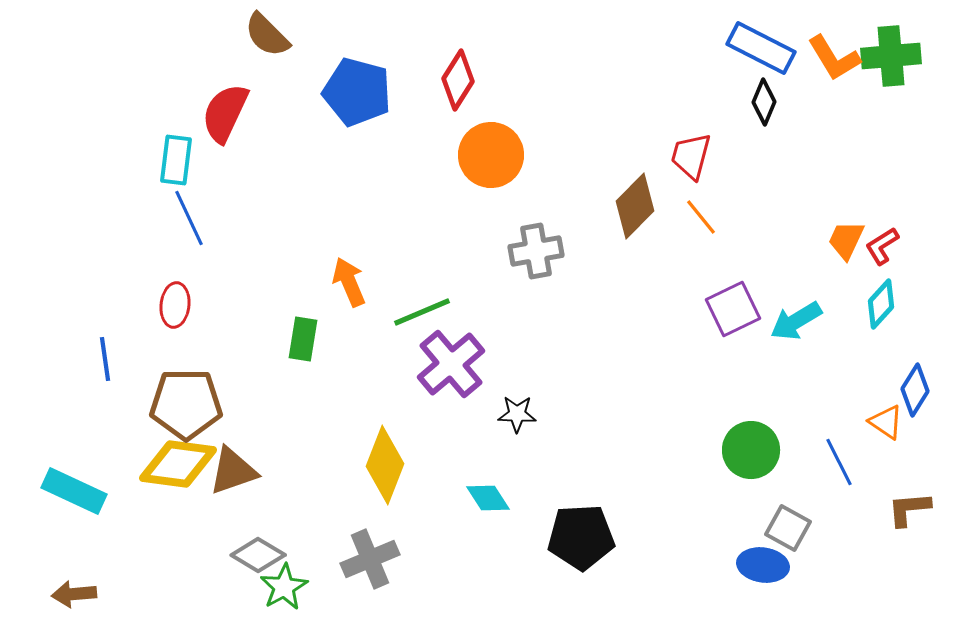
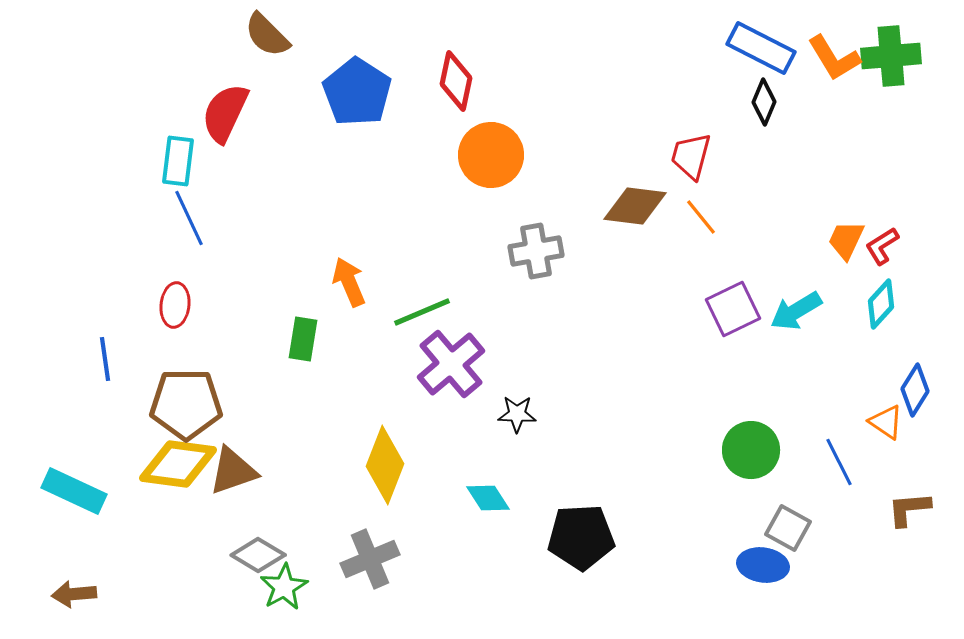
red diamond at (458, 80): moved 2 px left, 1 px down; rotated 20 degrees counterclockwise
blue pentagon at (357, 92): rotated 18 degrees clockwise
cyan rectangle at (176, 160): moved 2 px right, 1 px down
brown diamond at (635, 206): rotated 52 degrees clockwise
cyan arrow at (796, 321): moved 10 px up
